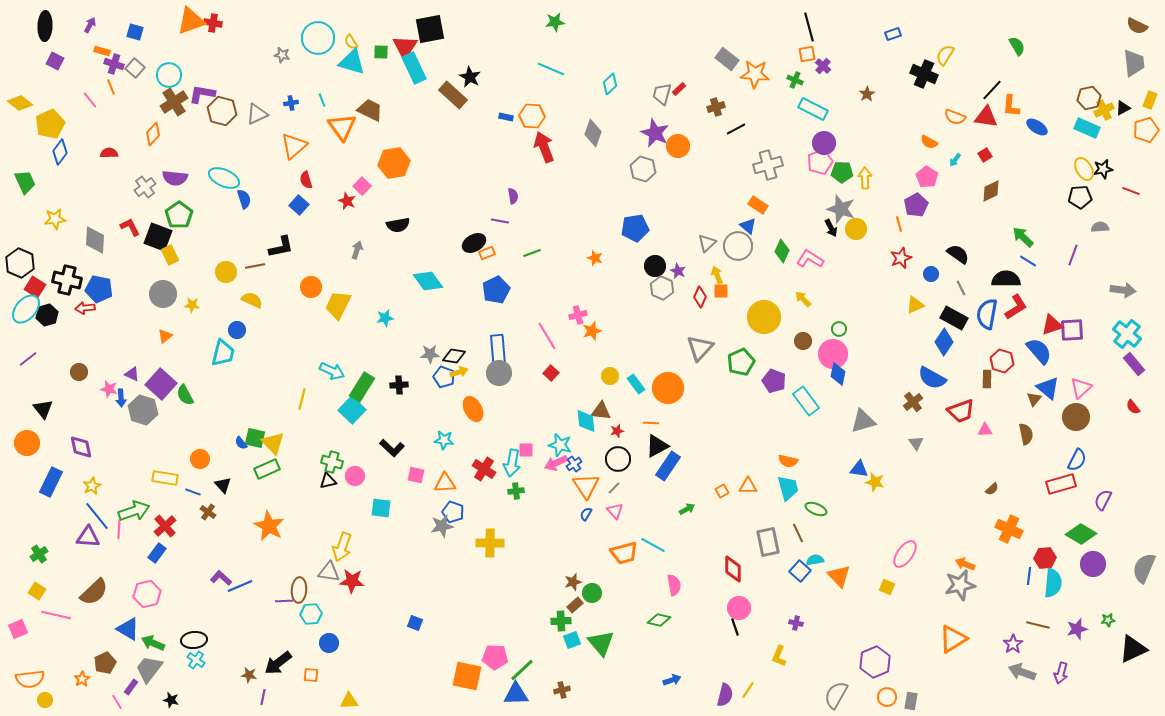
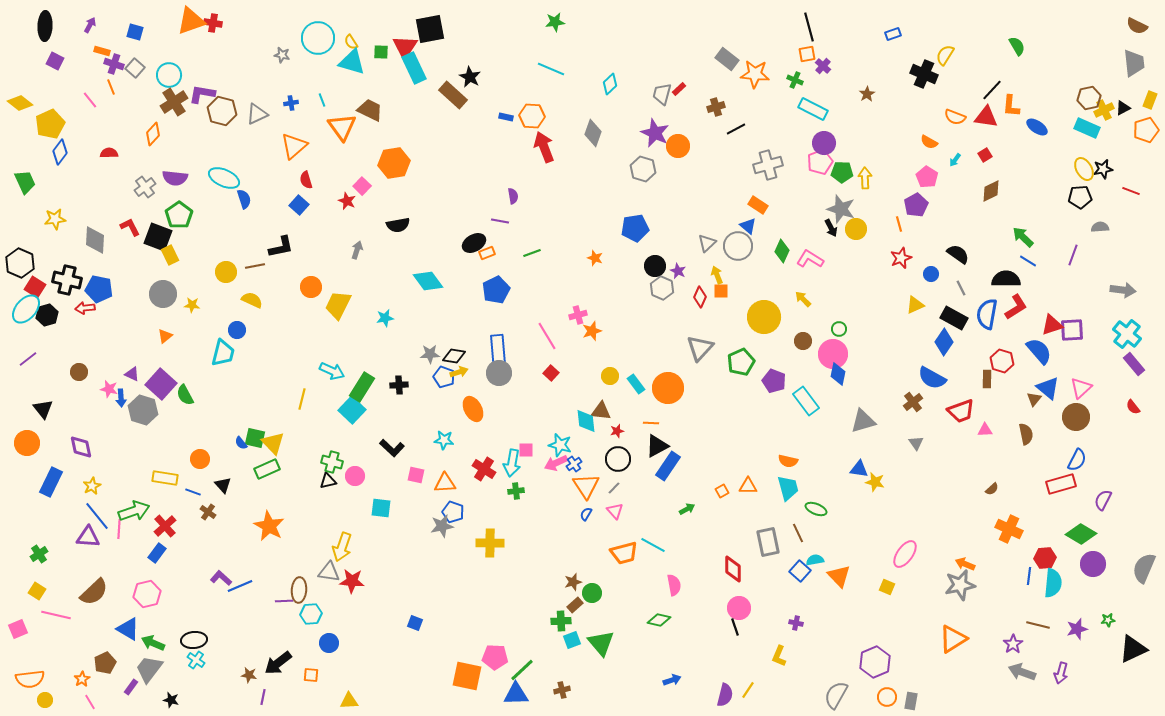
pink line at (117, 702): moved 27 px left
